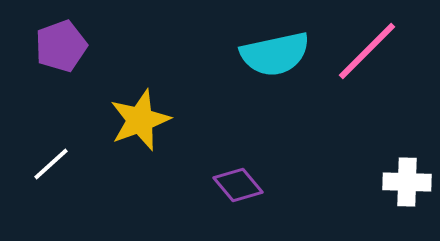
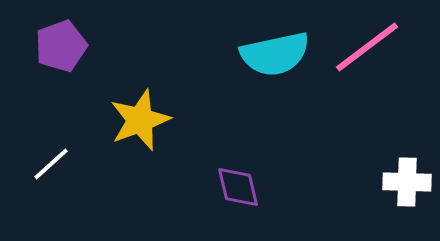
pink line: moved 4 px up; rotated 8 degrees clockwise
purple diamond: moved 2 px down; rotated 27 degrees clockwise
